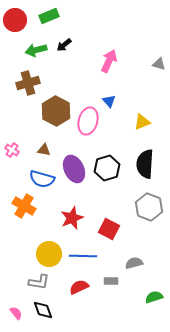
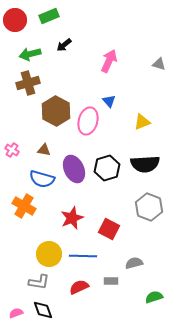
green arrow: moved 6 px left, 4 px down
black semicircle: rotated 96 degrees counterclockwise
pink semicircle: rotated 72 degrees counterclockwise
